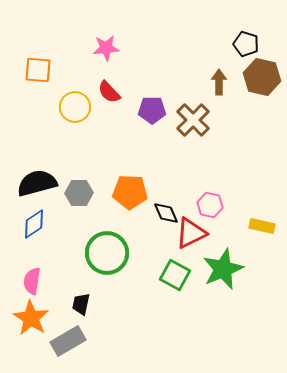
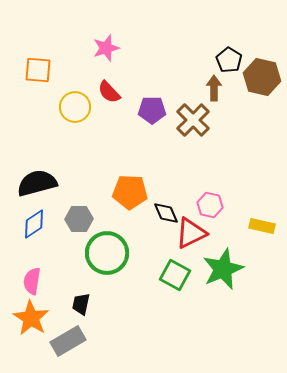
black pentagon: moved 17 px left, 16 px down; rotated 15 degrees clockwise
pink star: rotated 12 degrees counterclockwise
brown arrow: moved 5 px left, 6 px down
gray hexagon: moved 26 px down
